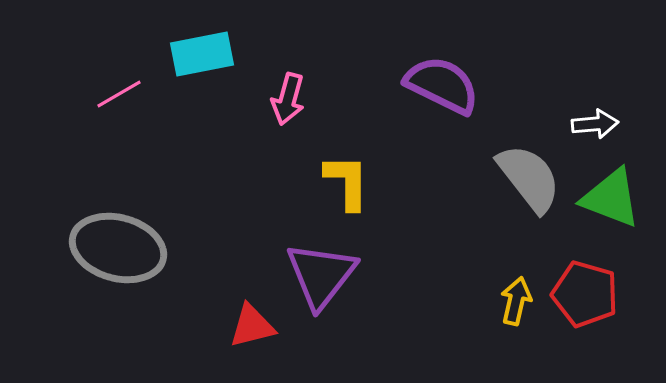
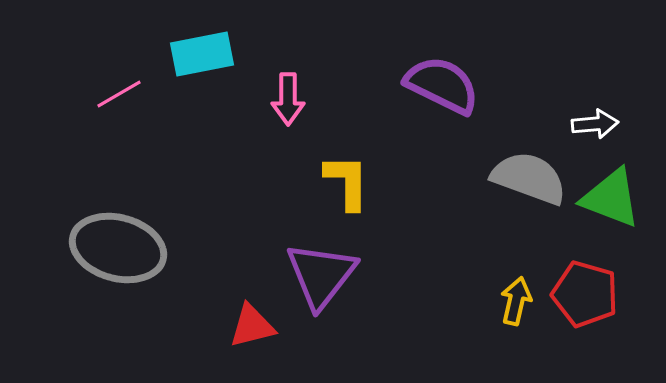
pink arrow: rotated 15 degrees counterclockwise
gray semicircle: rotated 32 degrees counterclockwise
